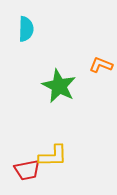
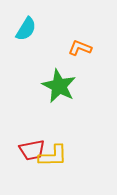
cyan semicircle: rotated 30 degrees clockwise
orange L-shape: moved 21 px left, 17 px up
red trapezoid: moved 5 px right, 20 px up
